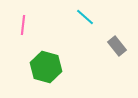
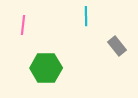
cyan line: moved 1 px right, 1 px up; rotated 48 degrees clockwise
green hexagon: moved 1 px down; rotated 16 degrees counterclockwise
